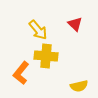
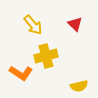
yellow arrow: moved 5 px left, 5 px up
yellow cross: rotated 20 degrees counterclockwise
orange L-shape: rotated 95 degrees counterclockwise
